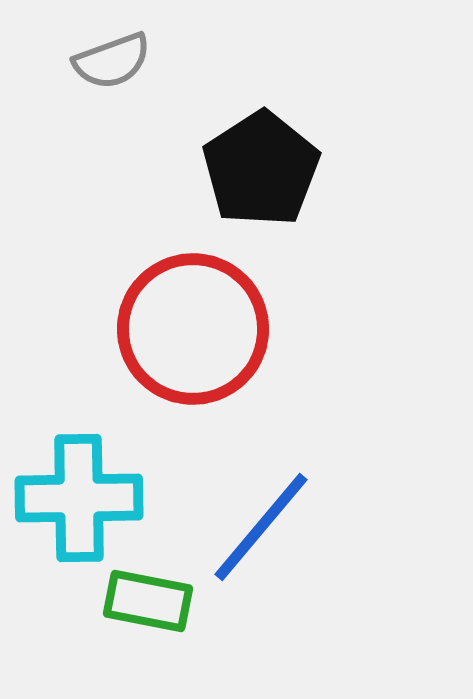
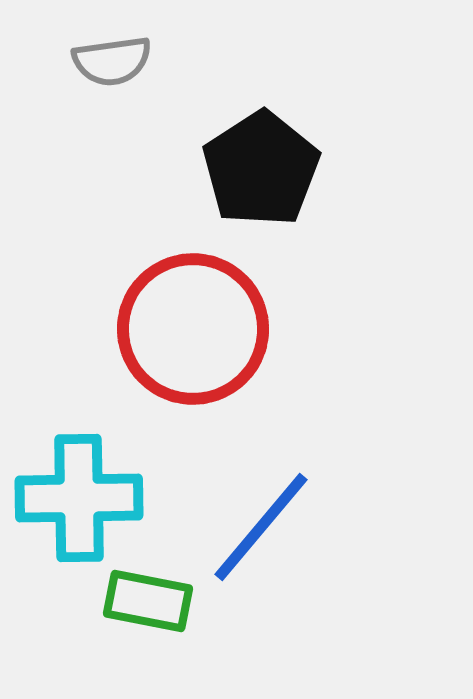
gray semicircle: rotated 12 degrees clockwise
